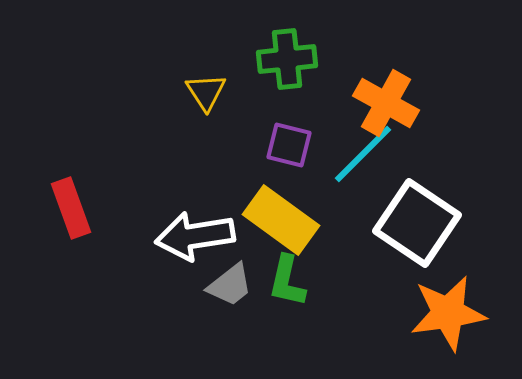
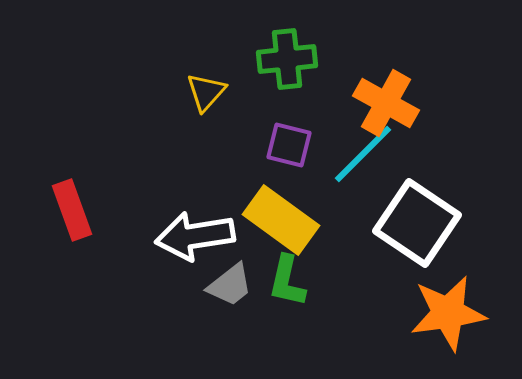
yellow triangle: rotated 15 degrees clockwise
red rectangle: moved 1 px right, 2 px down
